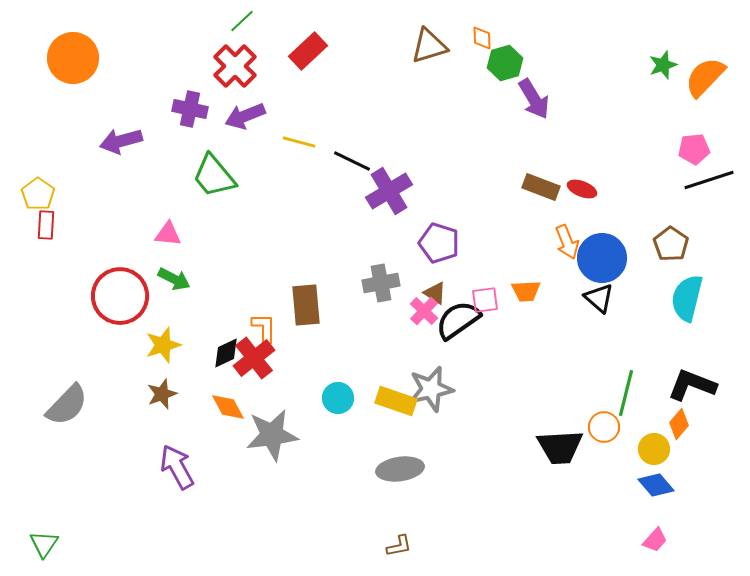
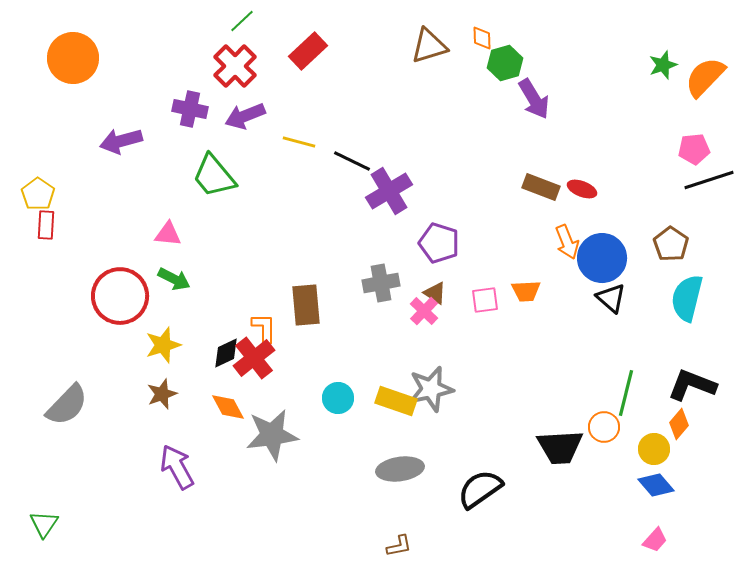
black triangle at (599, 298): moved 12 px right
black semicircle at (458, 320): moved 22 px right, 169 px down
green triangle at (44, 544): moved 20 px up
